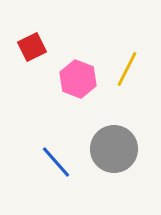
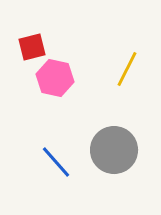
red square: rotated 12 degrees clockwise
pink hexagon: moved 23 px left, 1 px up; rotated 9 degrees counterclockwise
gray circle: moved 1 px down
